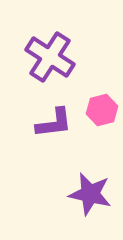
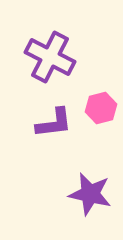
purple cross: rotated 6 degrees counterclockwise
pink hexagon: moved 1 px left, 2 px up
